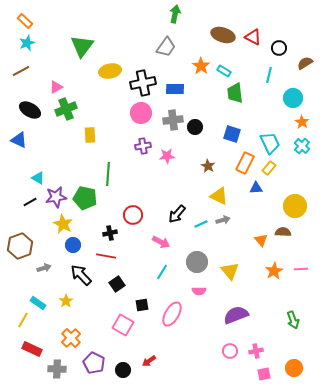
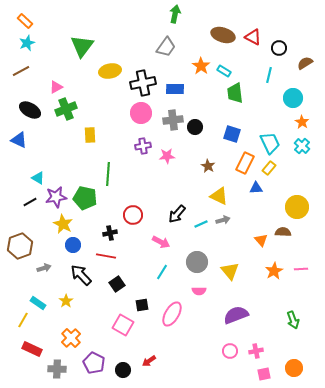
yellow circle at (295, 206): moved 2 px right, 1 px down
